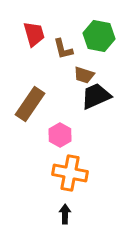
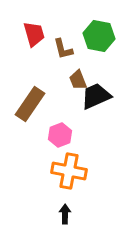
brown trapezoid: moved 6 px left, 5 px down; rotated 50 degrees clockwise
pink hexagon: rotated 10 degrees clockwise
orange cross: moved 1 px left, 2 px up
